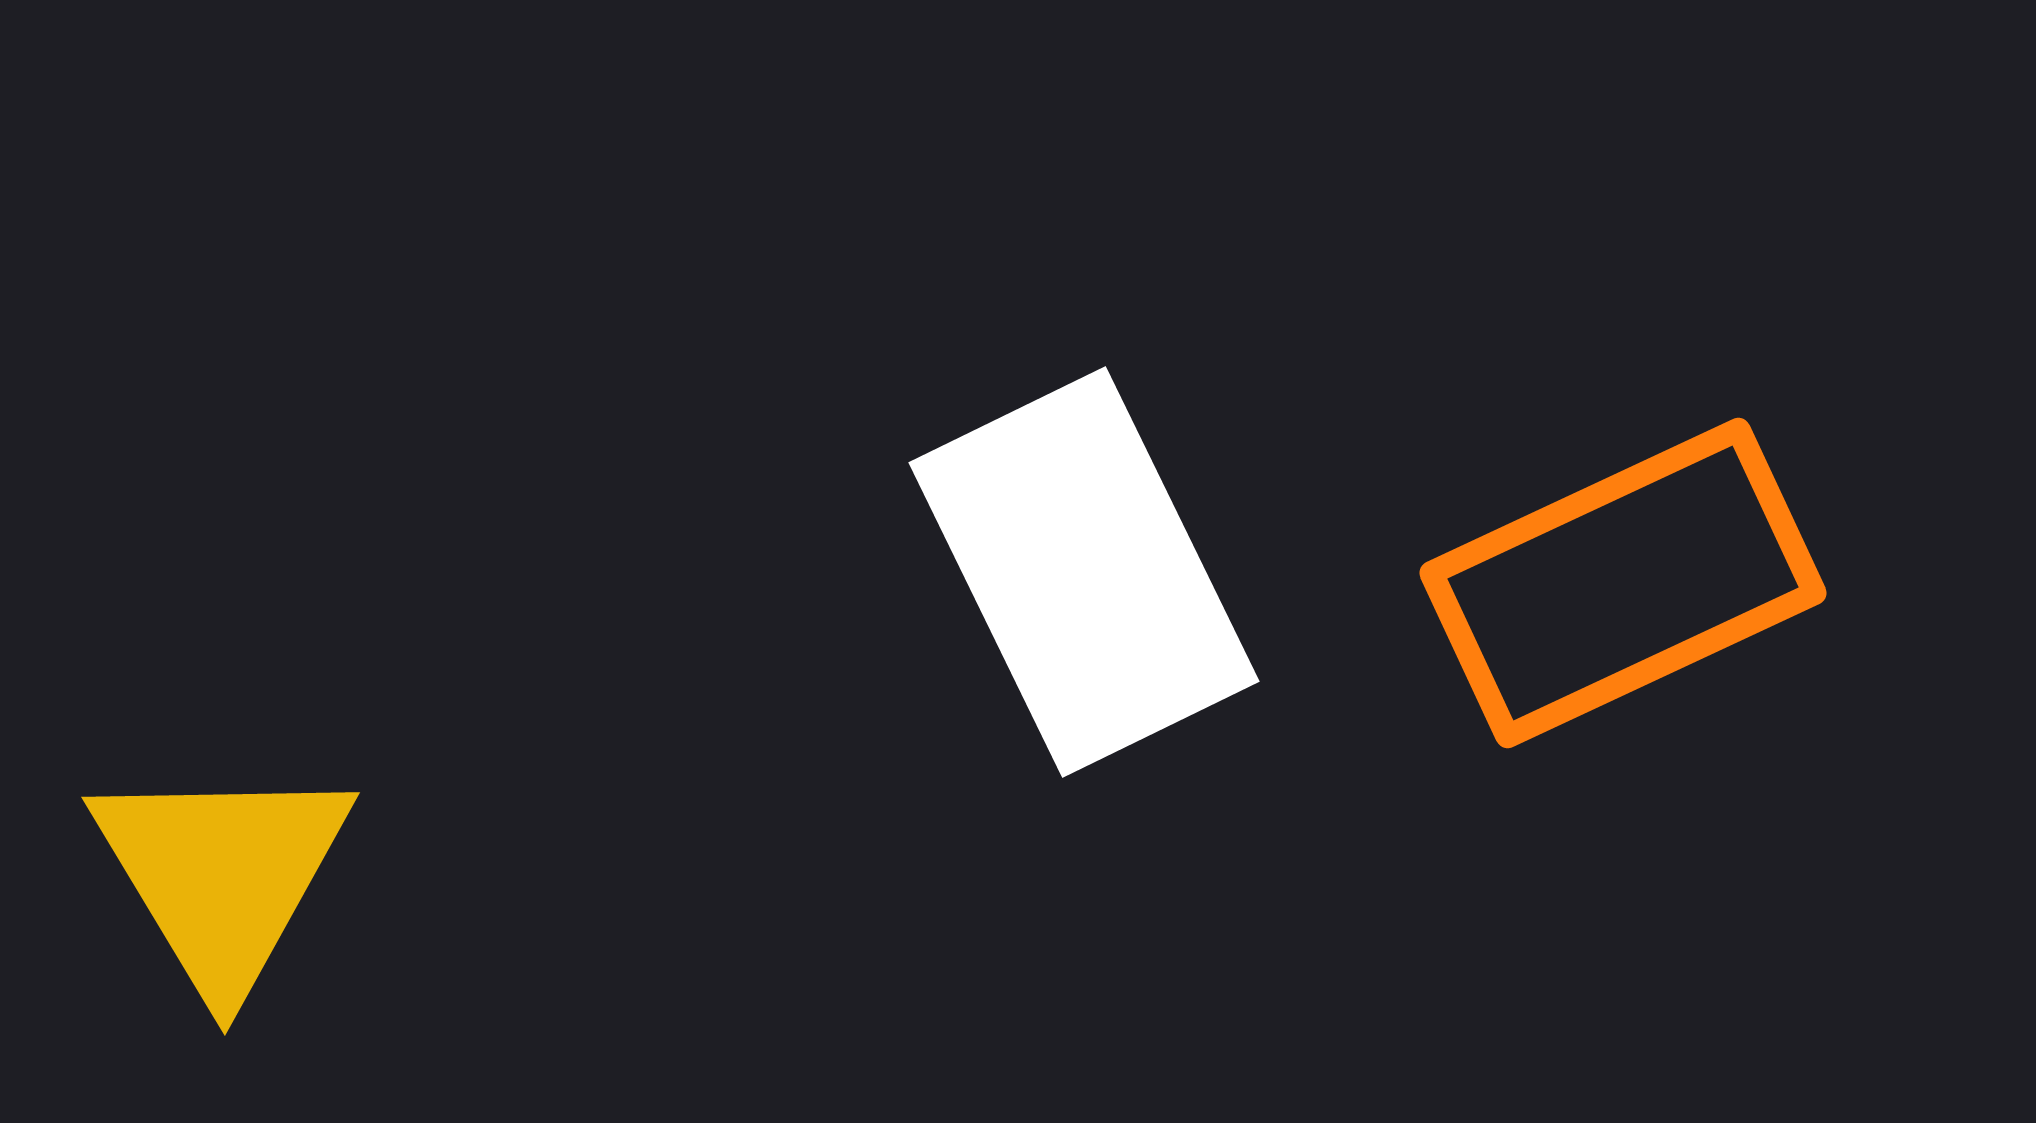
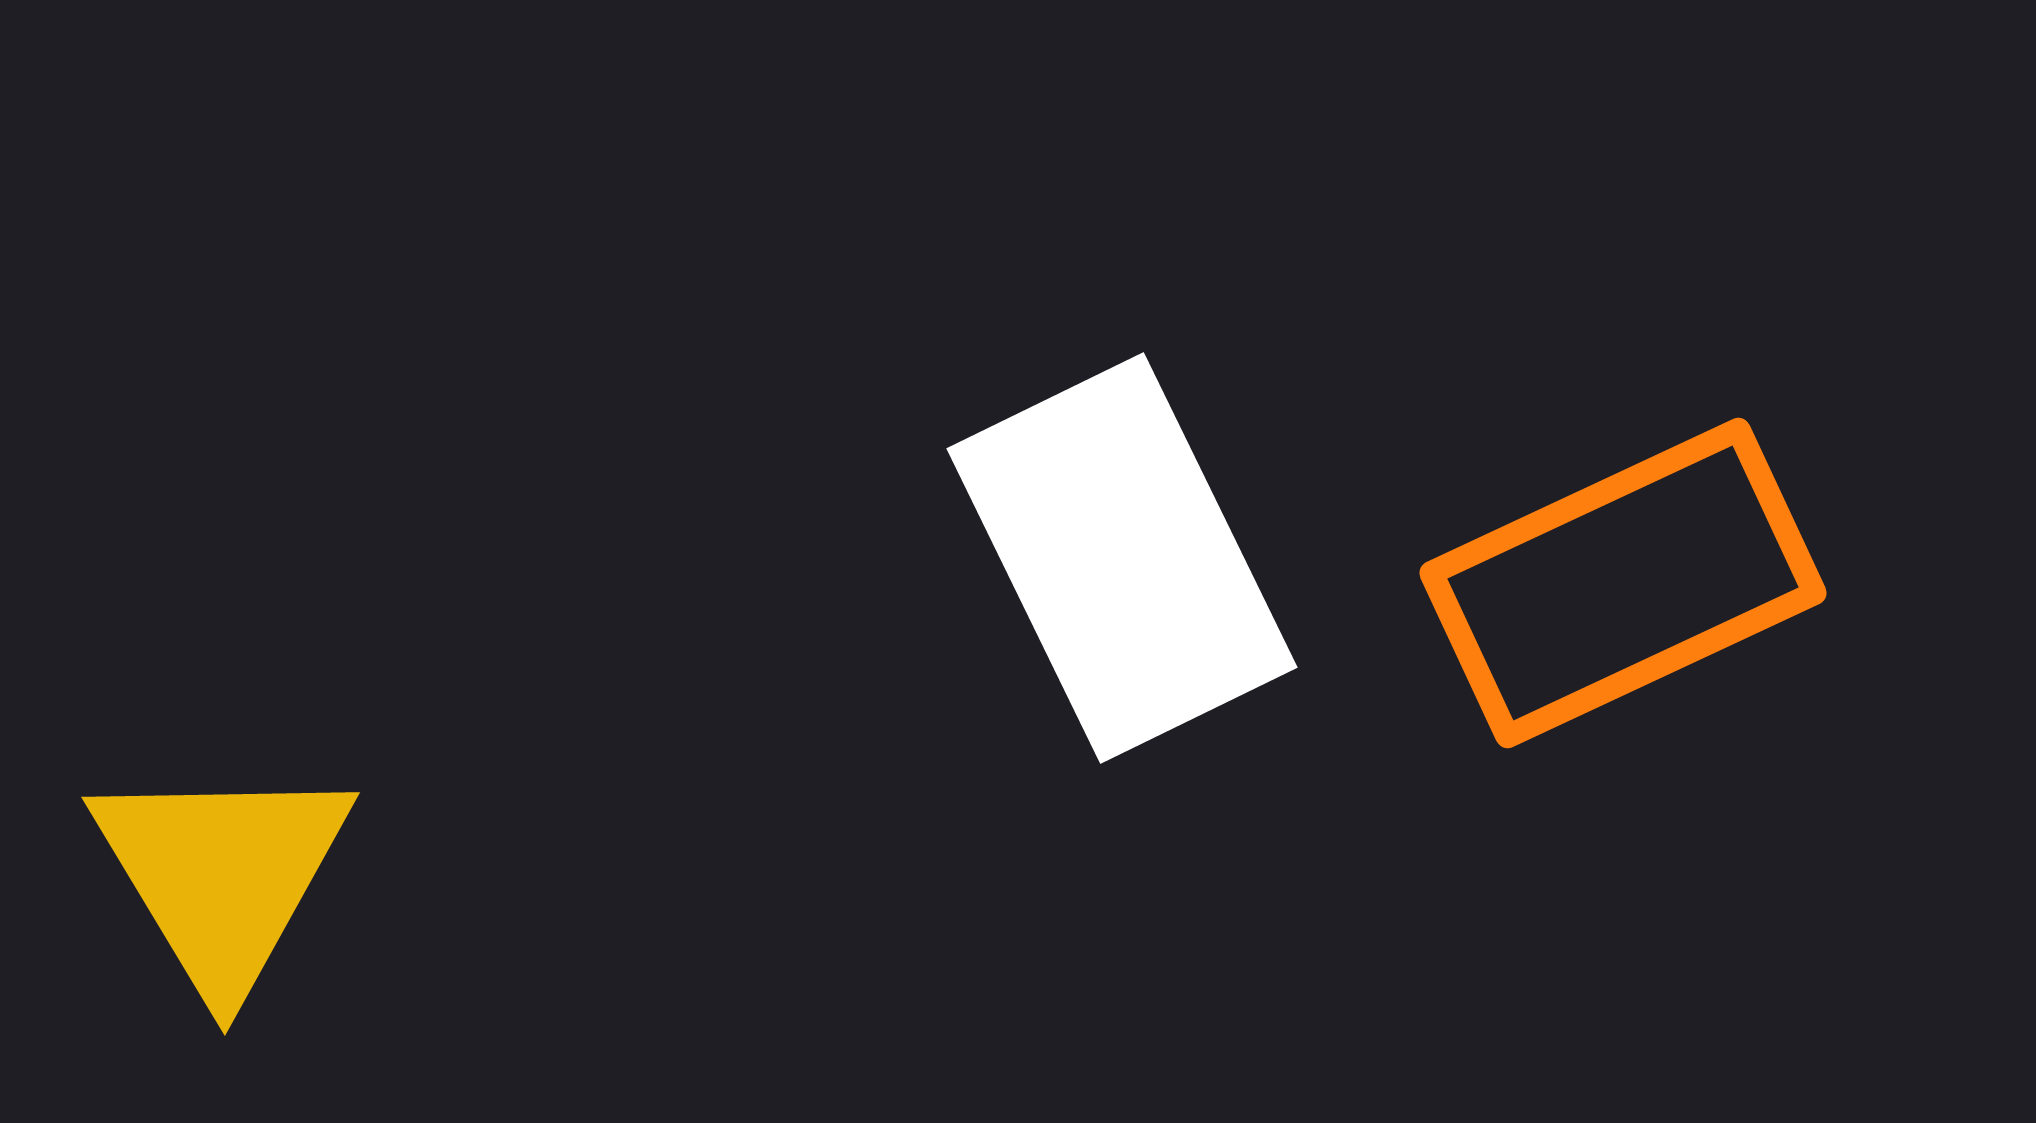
white rectangle: moved 38 px right, 14 px up
